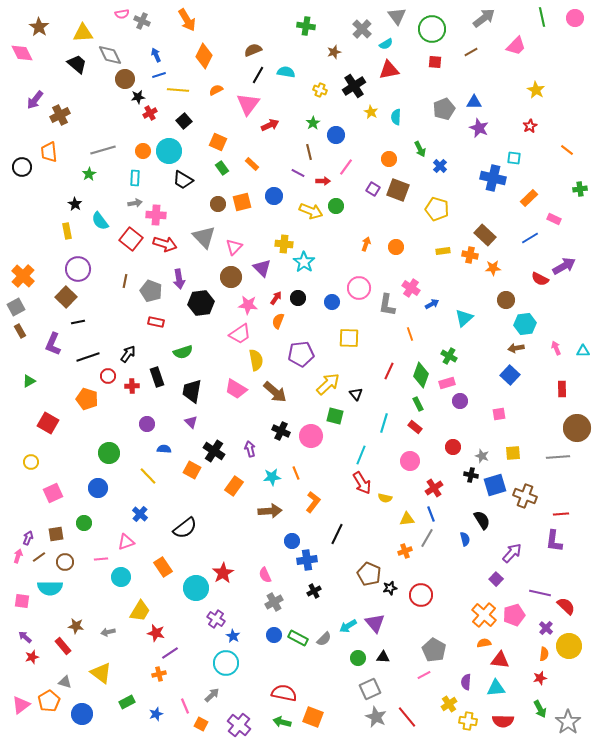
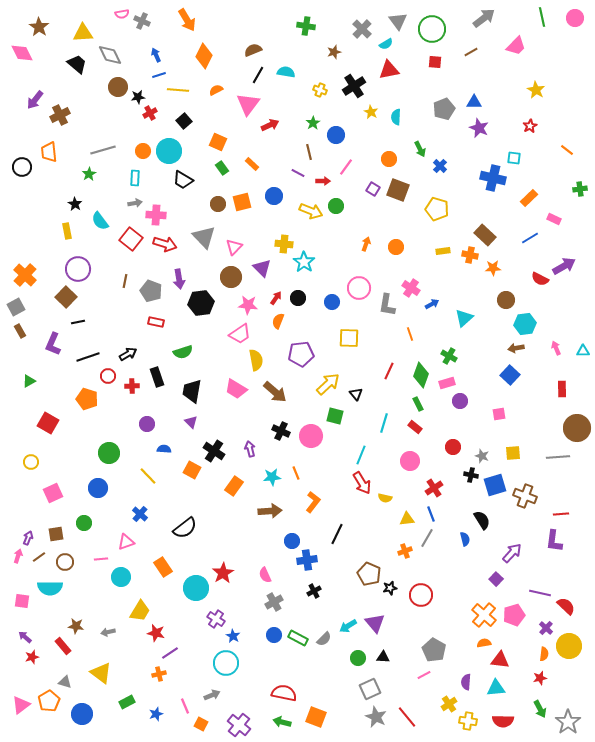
gray triangle at (397, 16): moved 1 px right, 5 px down
brown circle at (125, 79): moved 7 px left, 8 px down
orange cross at (23, 276): moved 2 px right, 1 px up
black arrow at (128, 354): rotated 24 degrees clockwise
gray arrow at (212, 695): rotated 21 degrees clockwise
orange square at (313, 717): moved 3 px right
